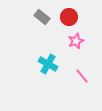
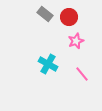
gray rectangle: moved 3 px right, 3 px up
pink line: moved 2 px up
